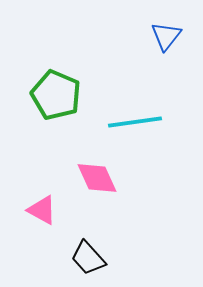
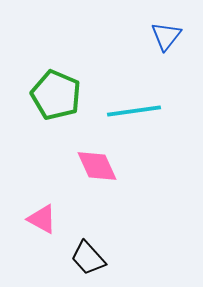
cyan line: moved 1 px left, 11 px up
pink diamond: moved 12 px up
pink triangle: moved 9 px down
